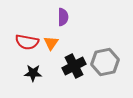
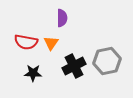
purple semicircle: moved 1 px left, 1 px down
red semicircle: moved 1 px left
gray hexagon: moved 2 px right, 1 px up
